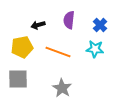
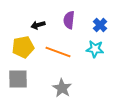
yellow pentagon: moved 1 px right
